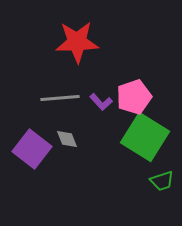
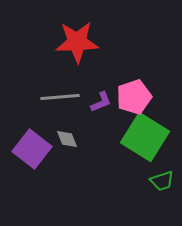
gray line: moved 1 px up
purple L-shape: rotated 70 degrees counterclockwise
